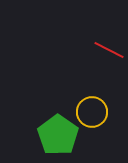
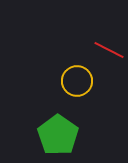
yellow circle: moved 15 px left, 31 px up
